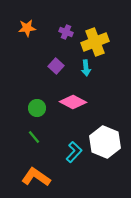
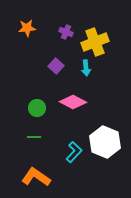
green line: rotated 48 degrees counterclockwise
